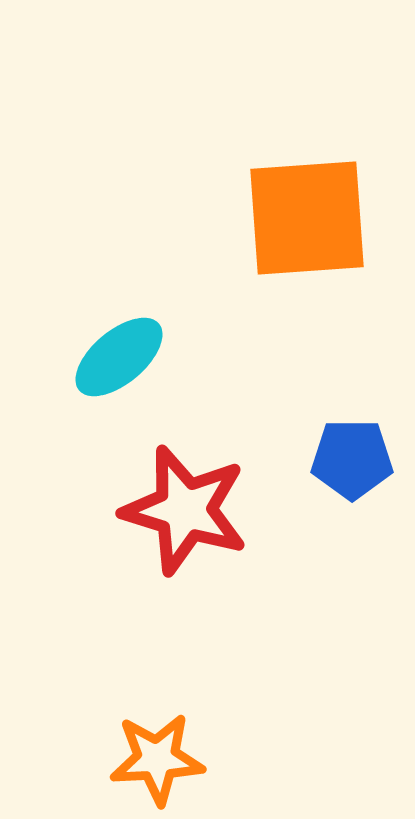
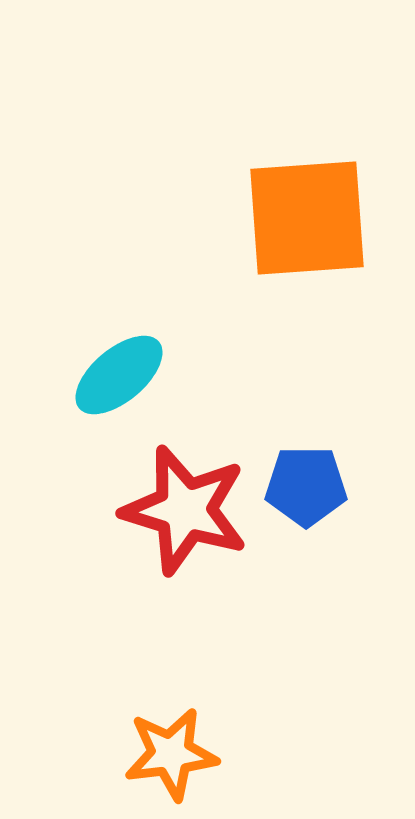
cyan ellipse: moved 18 px down
blue pentagon: moved 46 px left, 27 px down
orange star: moved 14 px right, 5 px up; rotated 4 degrees counterclockwise
